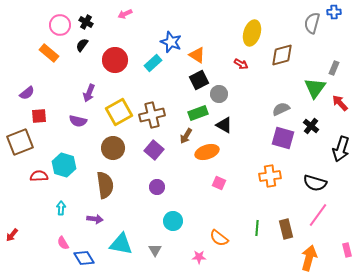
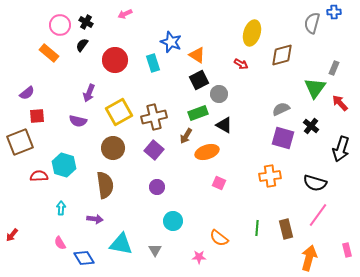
cyan rectangle at (153, 63): rotated 66 degrees counterclockwise
brown cross at (152, 115): moved 2 px right, 2 px down
red square at (39, 116): moved 2 px left
pink semicircle at (63, 243): moved 3 px left
